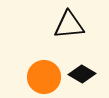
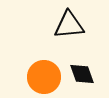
black diamond: rotated 40 degrees clockwise
